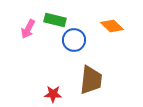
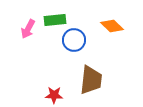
green rectangle: rotated 20 degrees counterclockwise
red star: moved 1 px right, 1 px down
